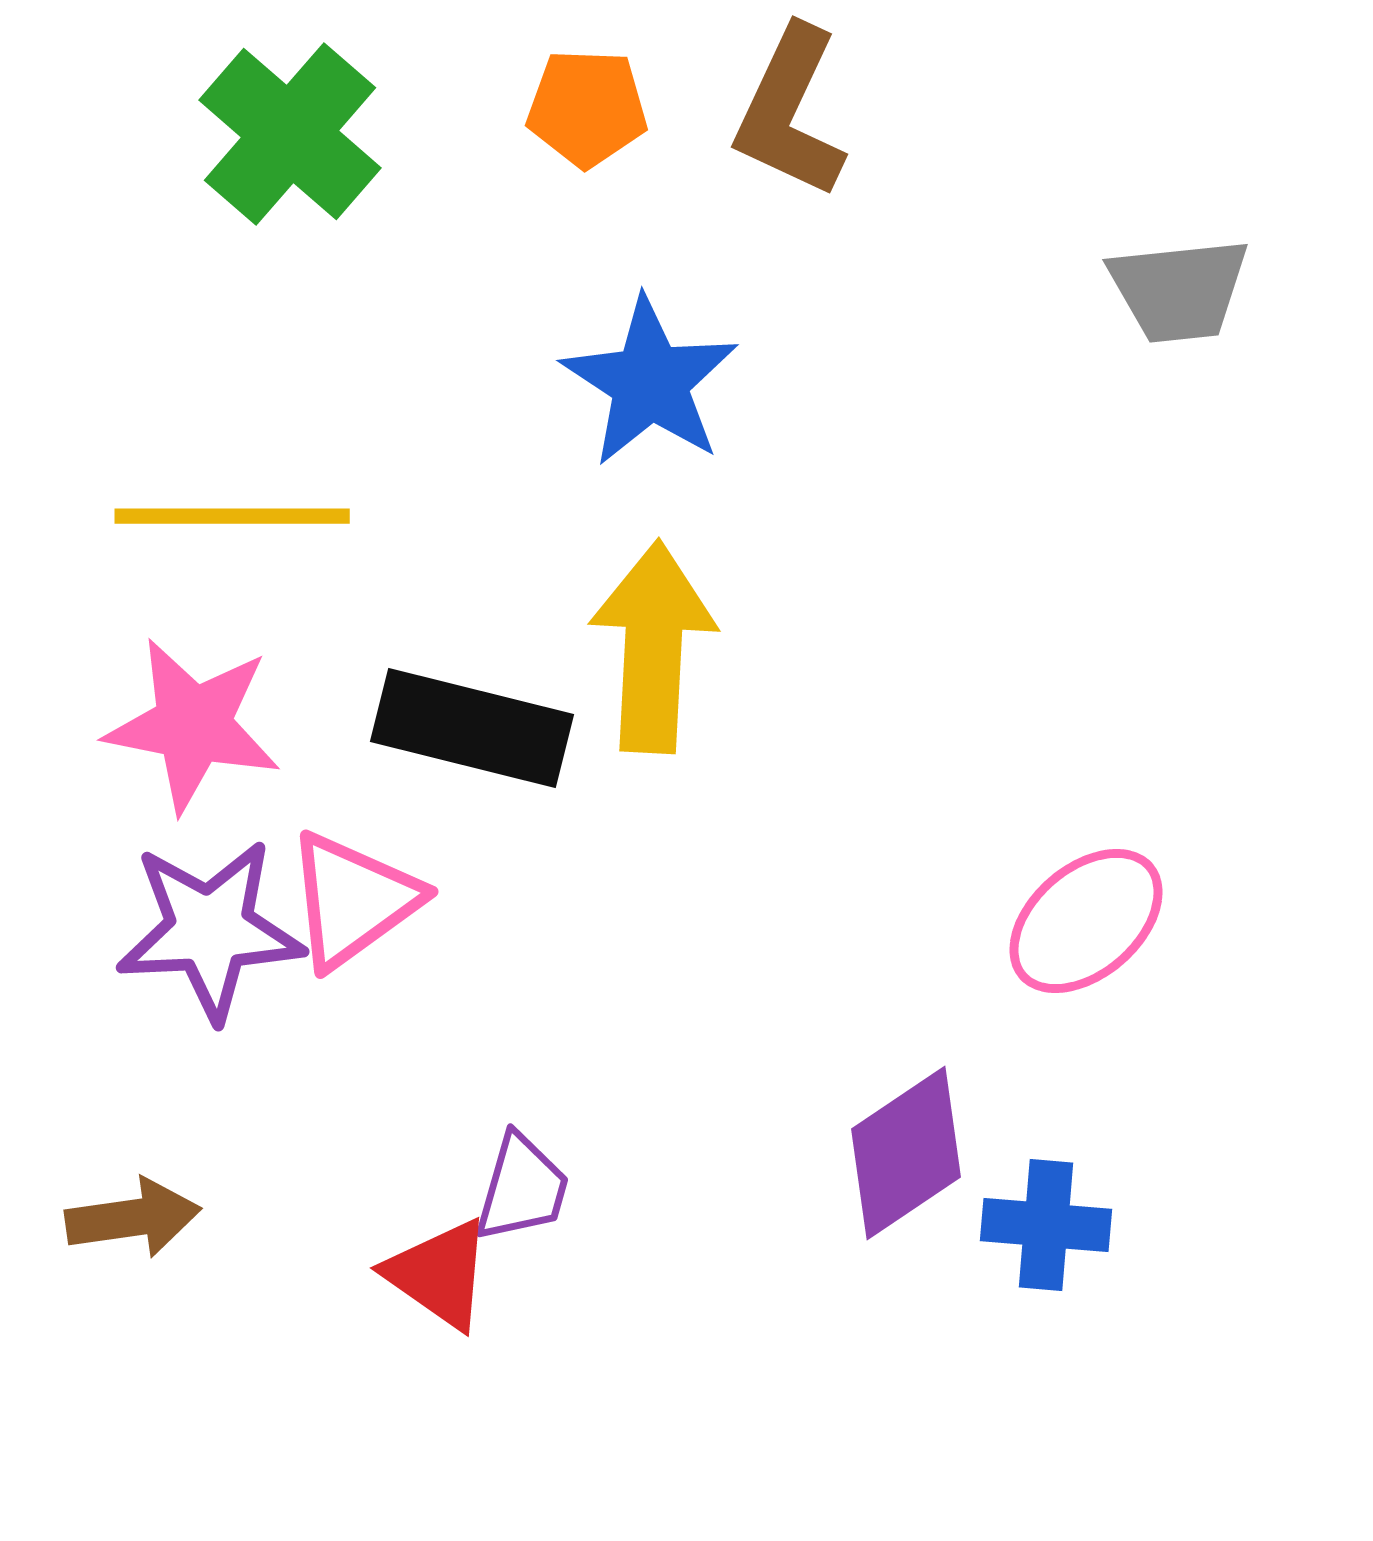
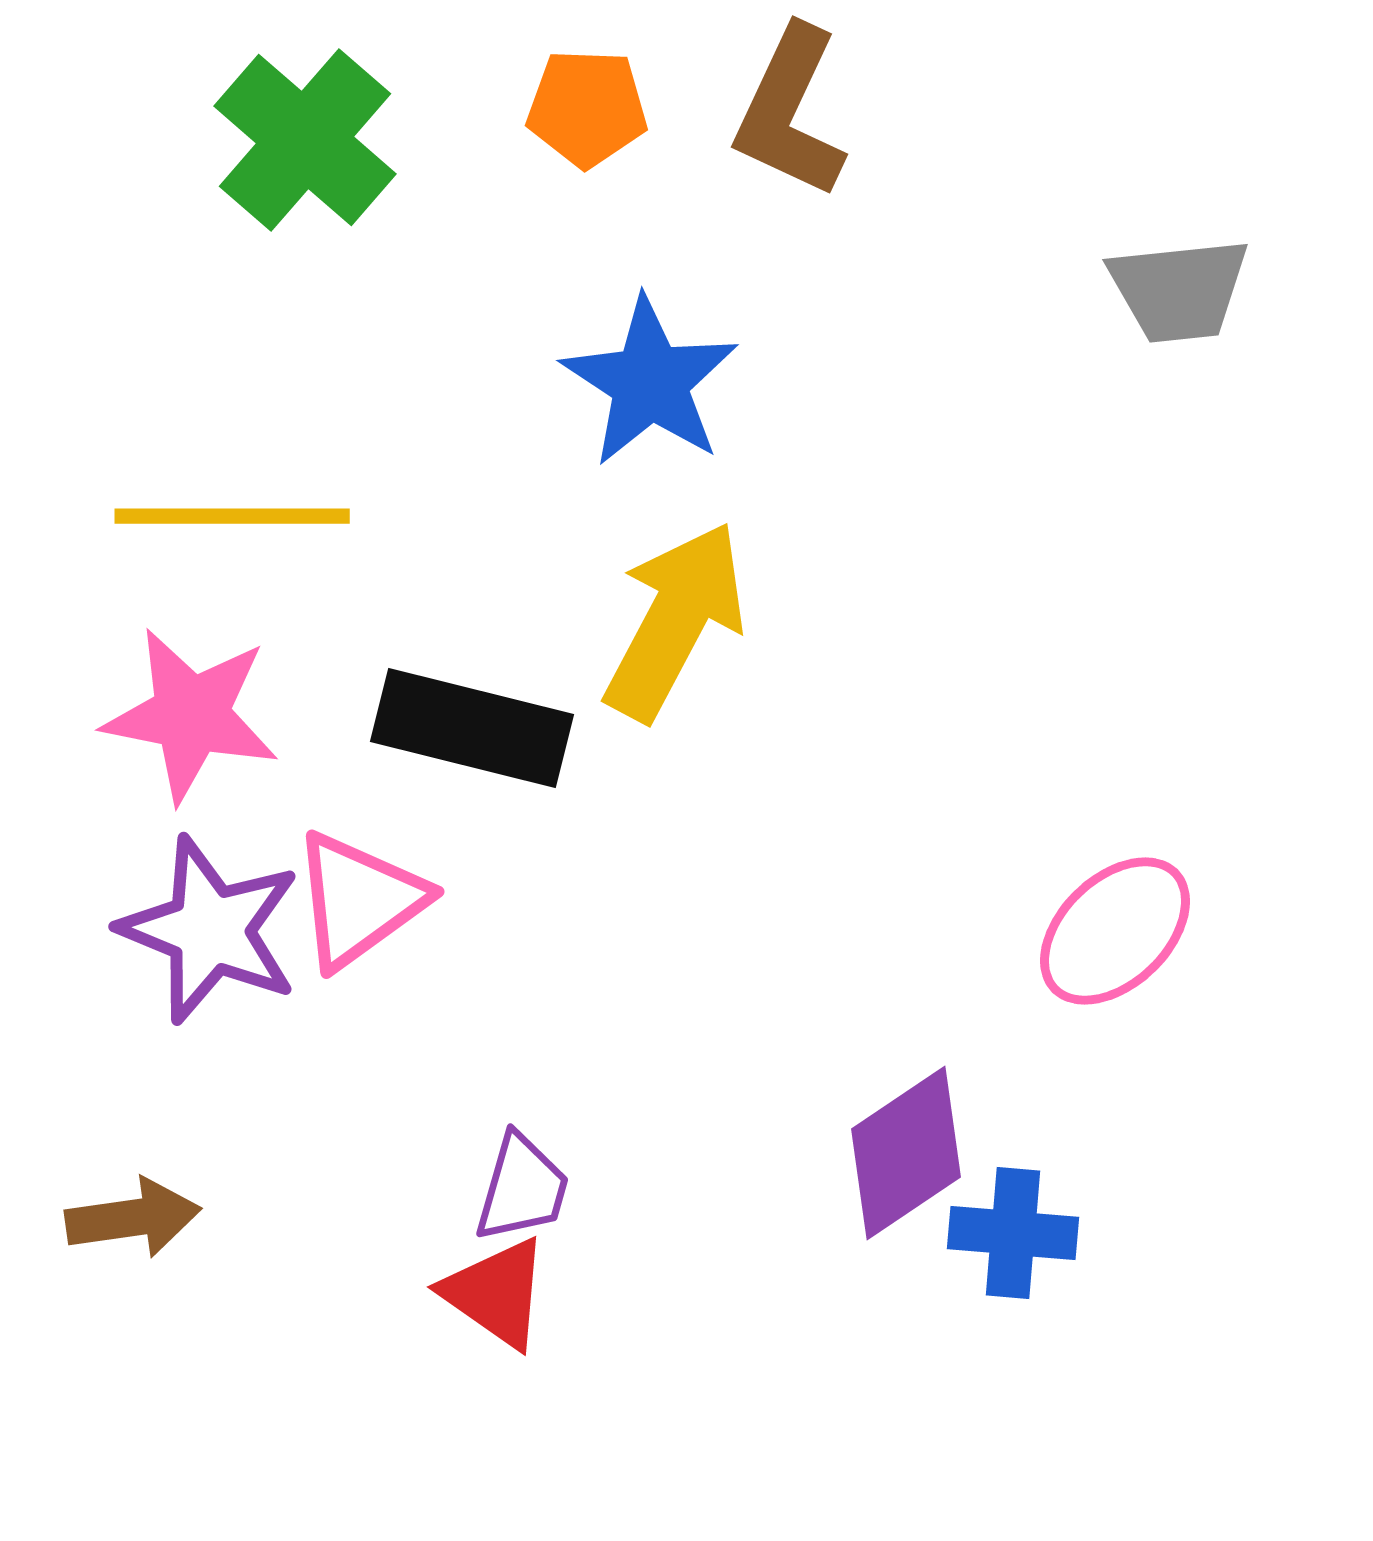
green cross: moved 15 px right, 6 px down
yellow arrow: moved 22 px right, 26 px up; rotated 25 degrees clockwise
pink star: moved 2 px left, 10 px up
pink triangle: moved 6 px right
pink ellipse: moved 29 px right, 10 px down; rotated 3 degrees counterclockwise
purple star: rotated 25 degrees clockwise
blue cross: moved 33 px left, 8 px down
red triangle: moved 57 px right, 19 px down
